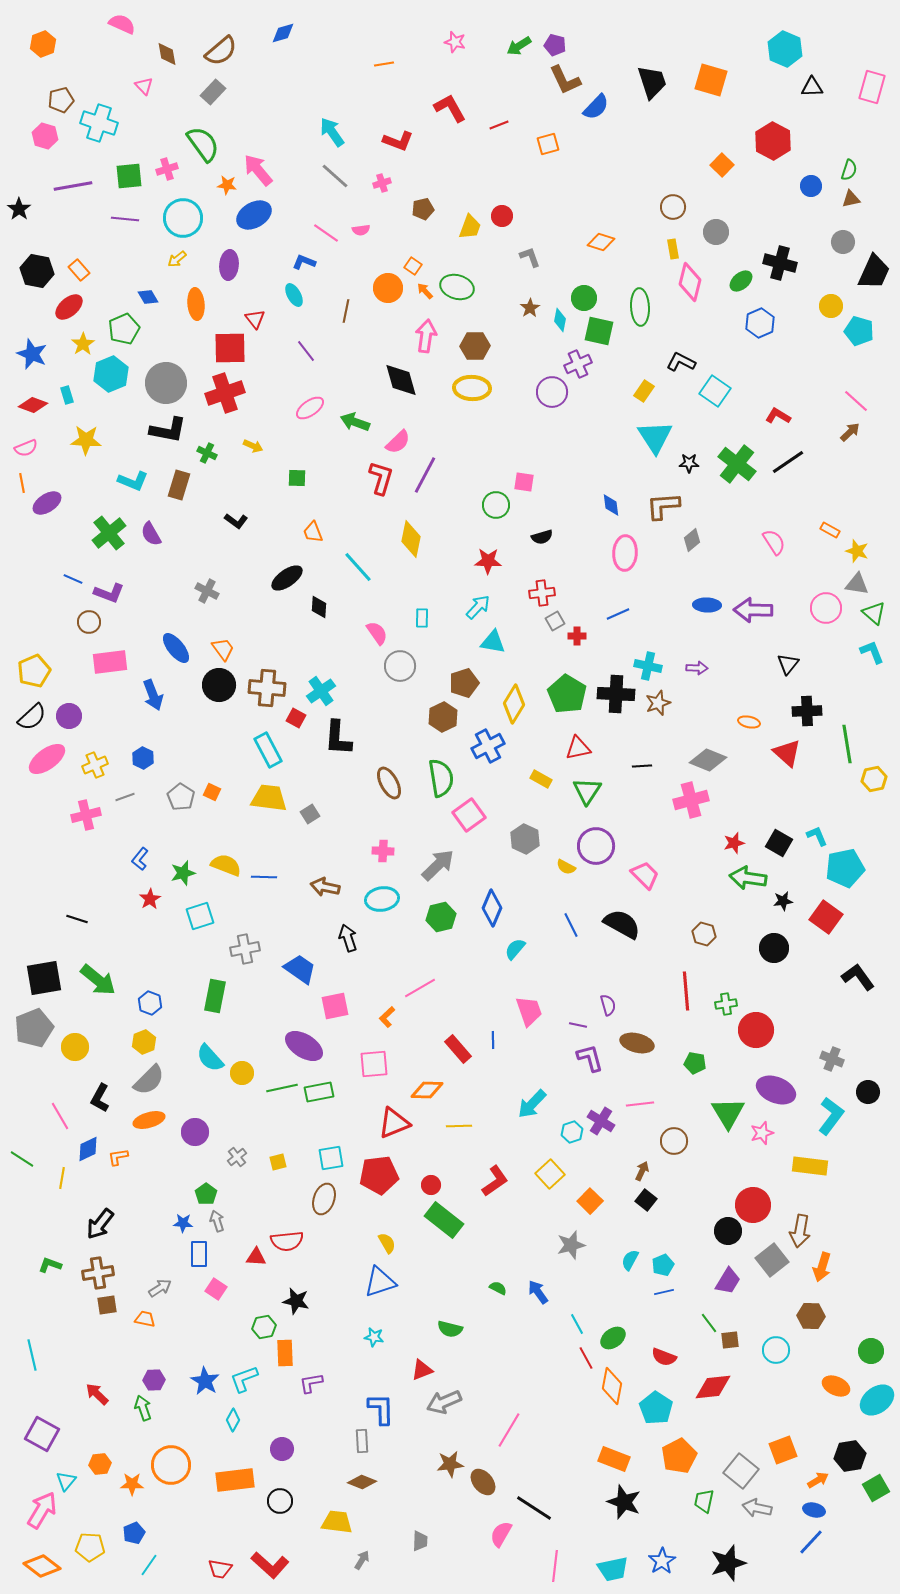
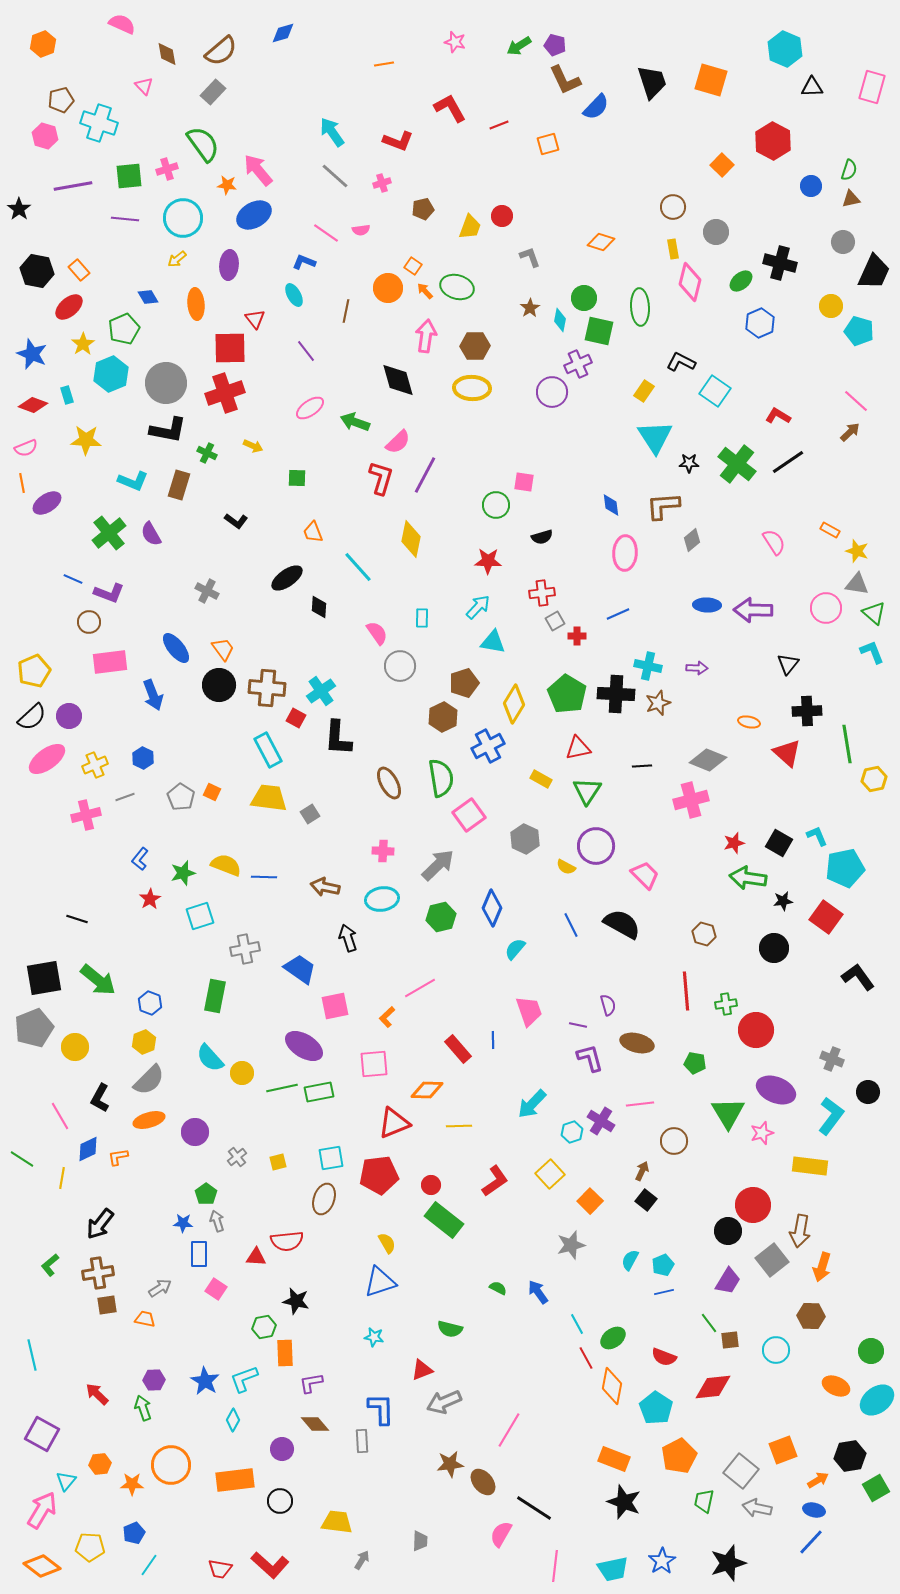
black diamond at (401, 380): moved 3 px left
green L-shape at (50, 1265): rotated 60 degrees counterclockwise
brown diamond at (362, 1482): moved 47 px left, 58 px up; rotated 28 degrees clockwise
